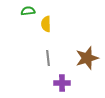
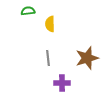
yellow semicircle: moved 4 px right
